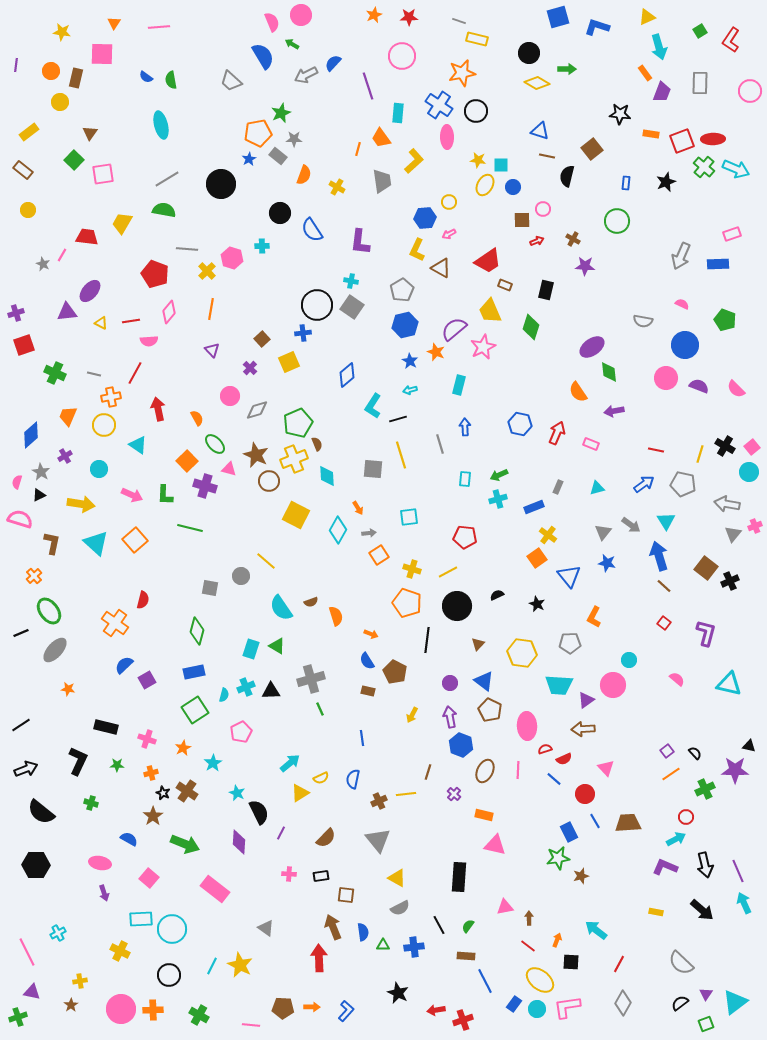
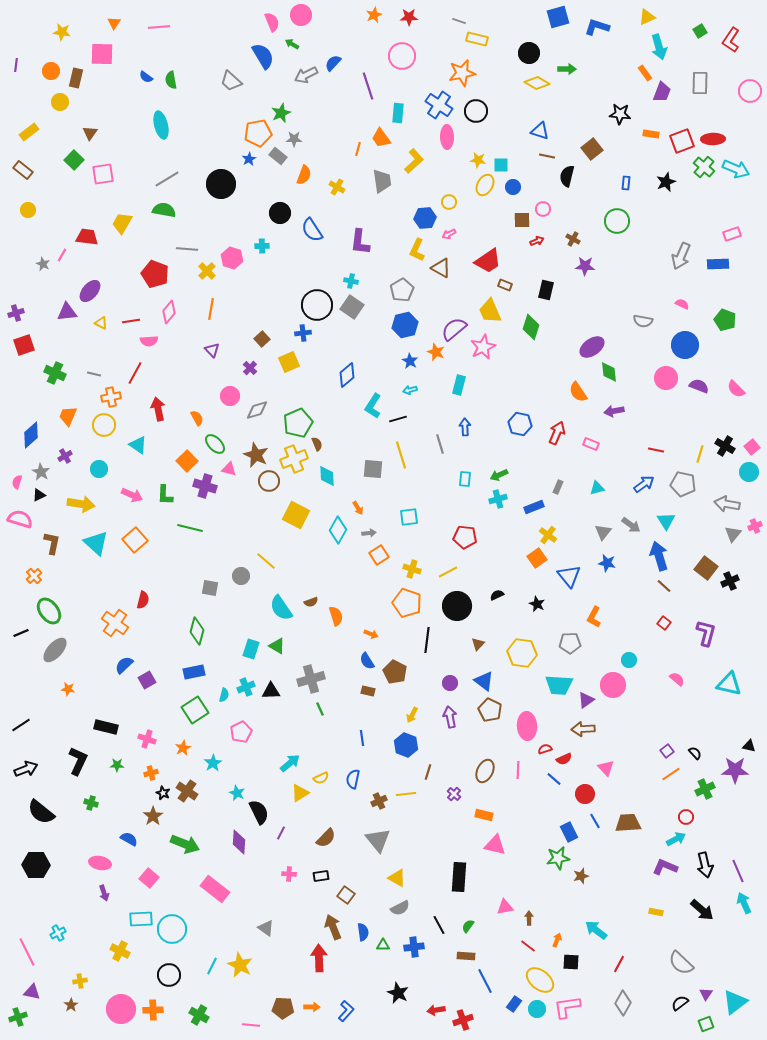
blue hexagon at (461, 745): moved 55 px left
brown square at (346, 895): rotated 30 degrees clockwise
